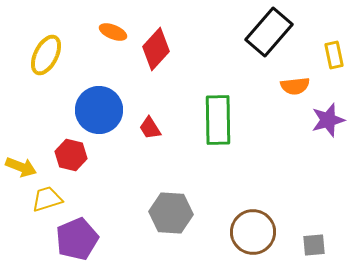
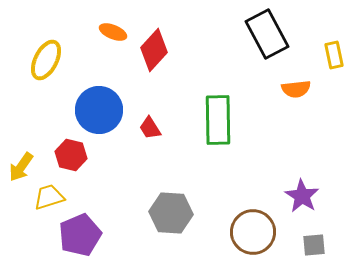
black rectangle: moved 2 px left, 2 px down; rotated 69 degrees counterclockwise
red diamond: moved 2 px left, 1 px down
yellow ellipse: moved 5 px down
orange semicircle: moved 1 px right, 3 px down
purple star: moved 26 px left, 76 px down; rotated 24 degrees counterclockwise
yellow arrow: rotated 104 degrees clockwise
yellow trapezoid: moved 2 px right, 2 px up
purple pentagon: moved 3 px right, 4 px up
